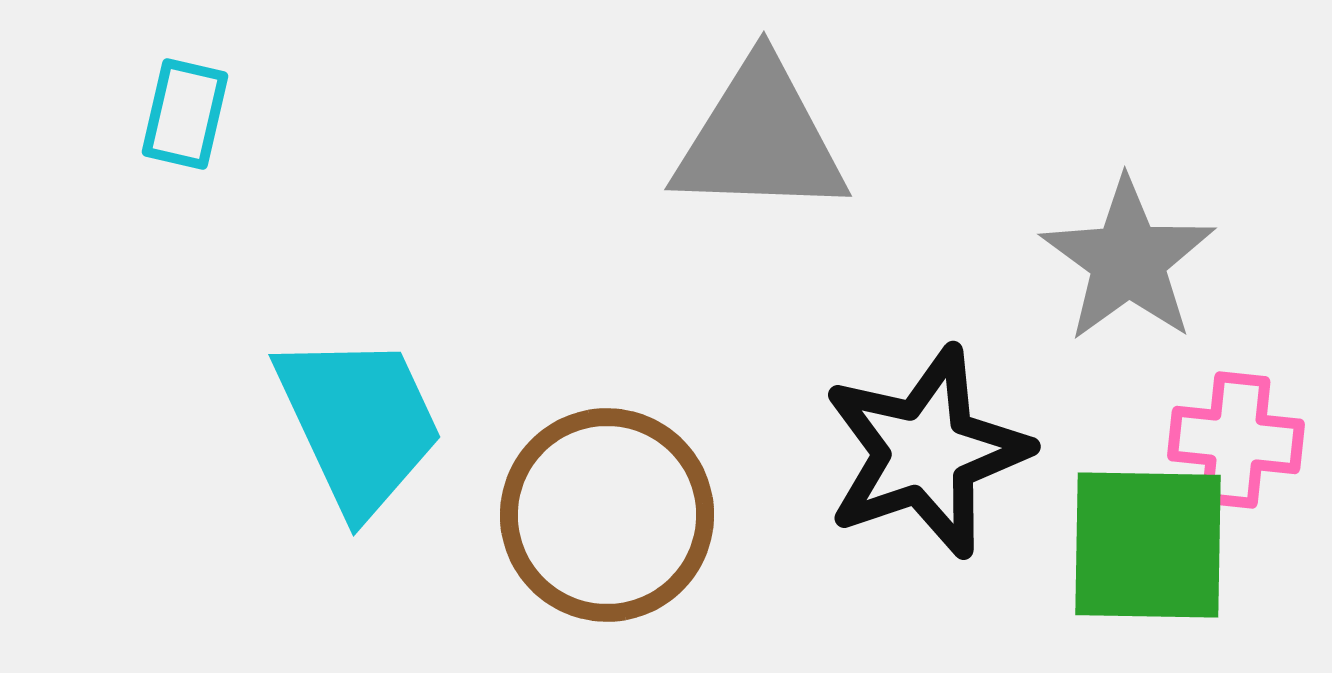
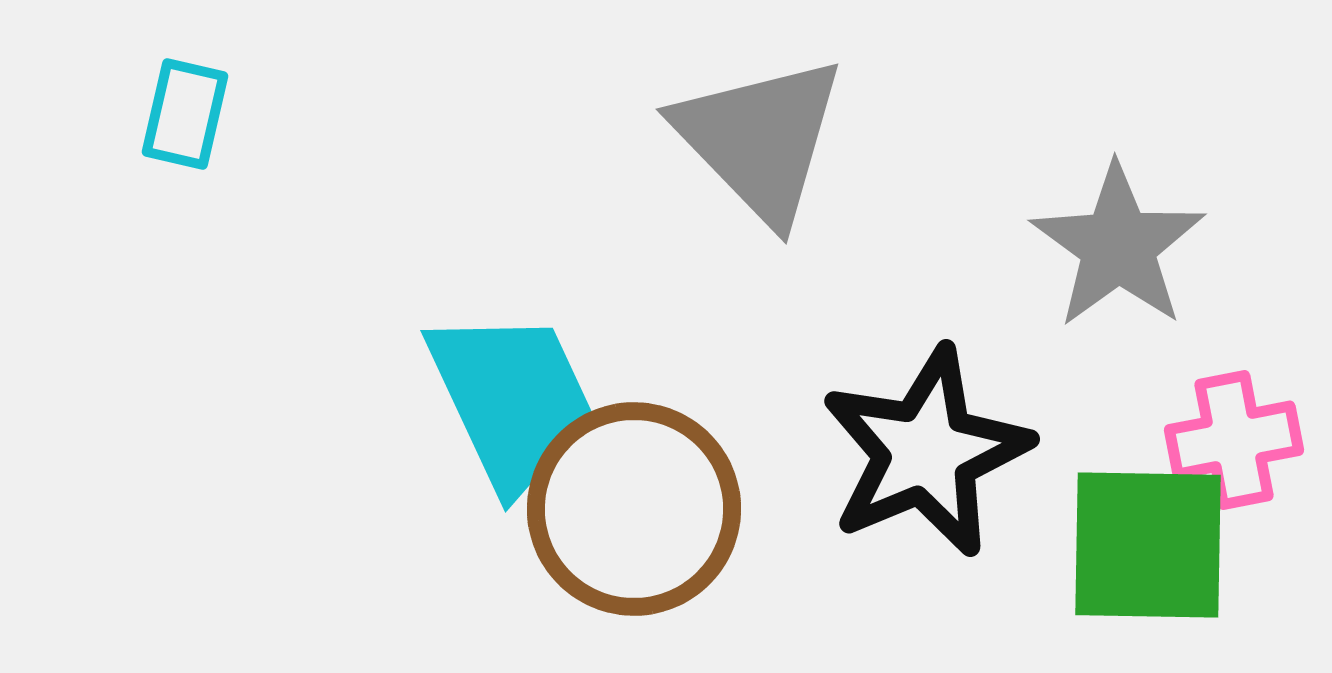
gray triangle: rotated 44 degrees clockwise
gray star: moved 10 px left, 14 px up
cyan trapezoid: moved 152 px right, 24 px up
pink cross: moved 2 px left; rotated 17 degrees counterclockwise
black star: rotated 4 degrees counterclockwise
brown circle: moved 27 px right, 6 px up
